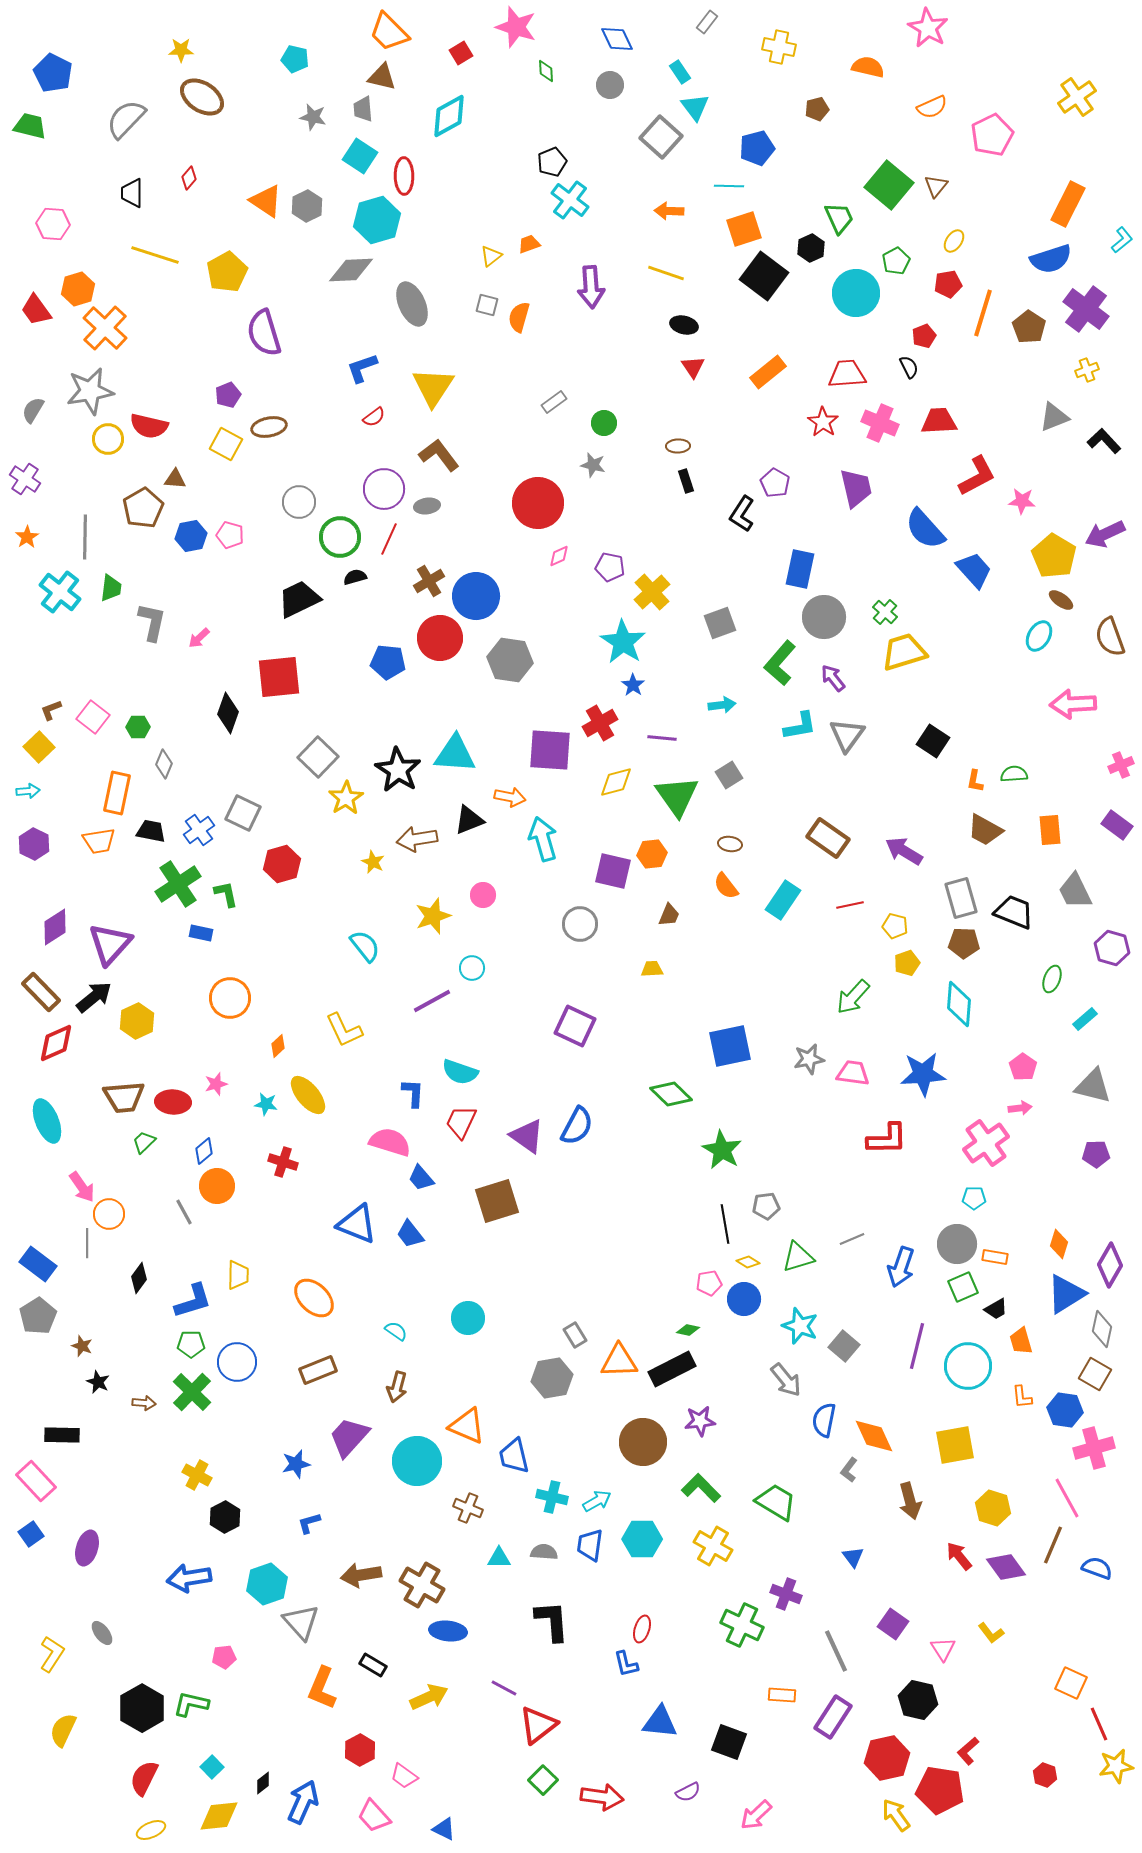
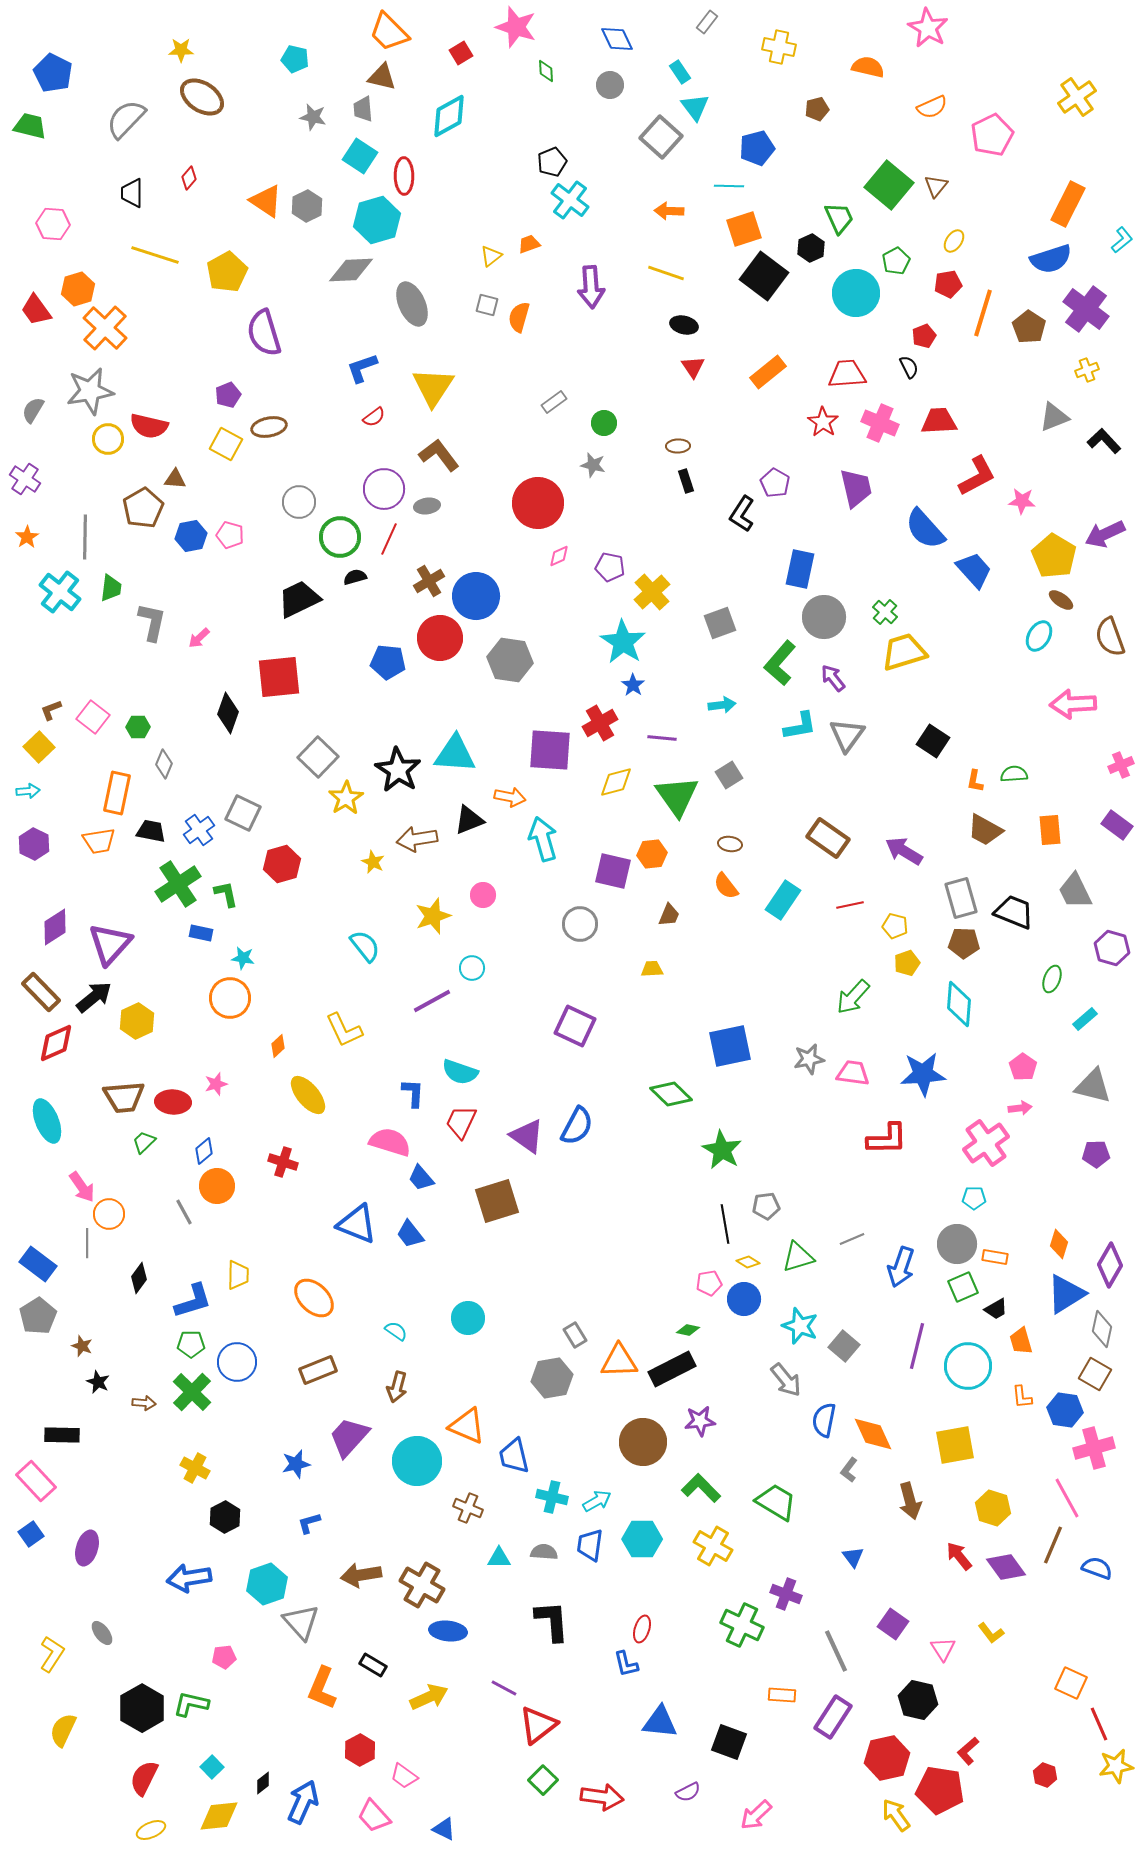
cyan star at (266, 1104): moved 23 px left, 146 px up
orange diamond at (874, 1436): moved 1 px left, 2 px up
yellow cross at (197, 1475): moved 2 px left, 7 px up
